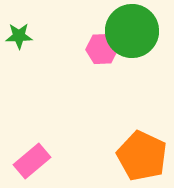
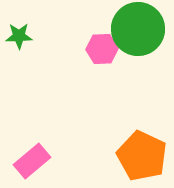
green circle: moved 6 px right, 2 px up
